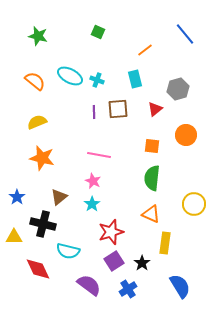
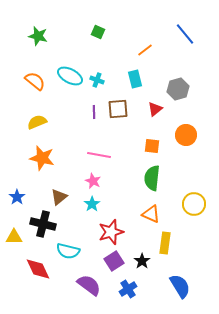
black star: moved 2 px up
